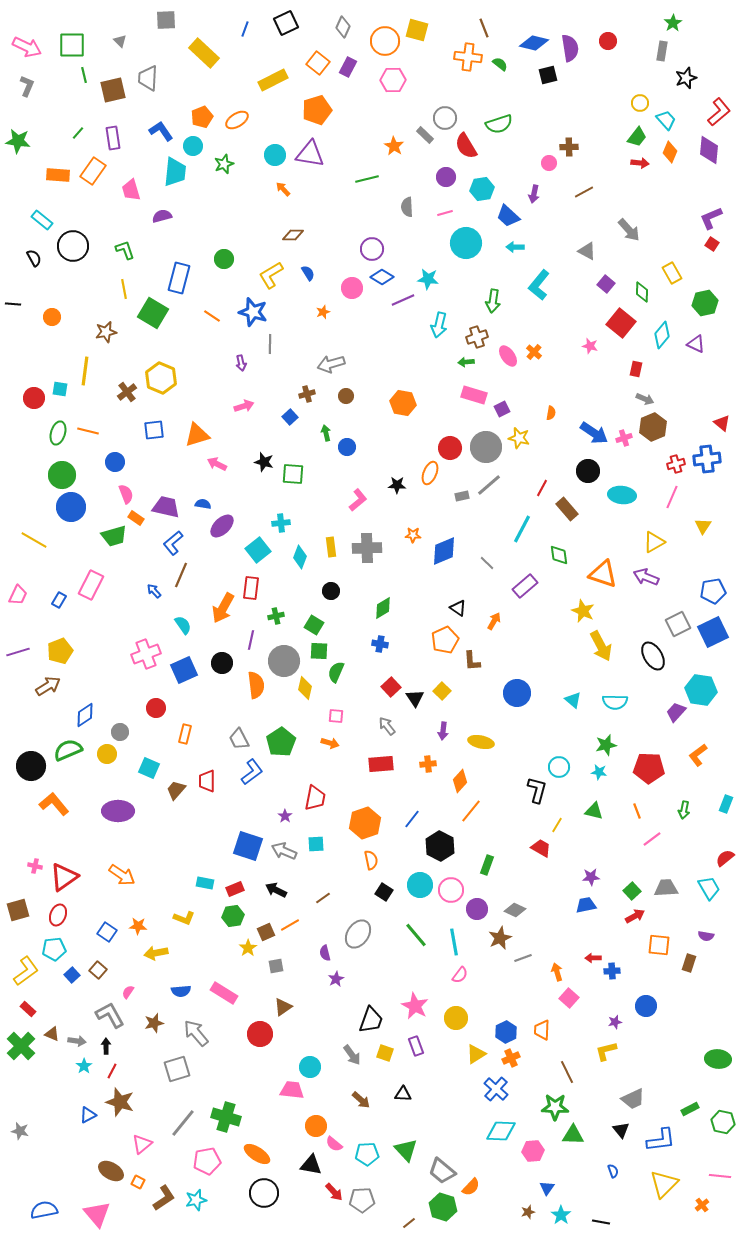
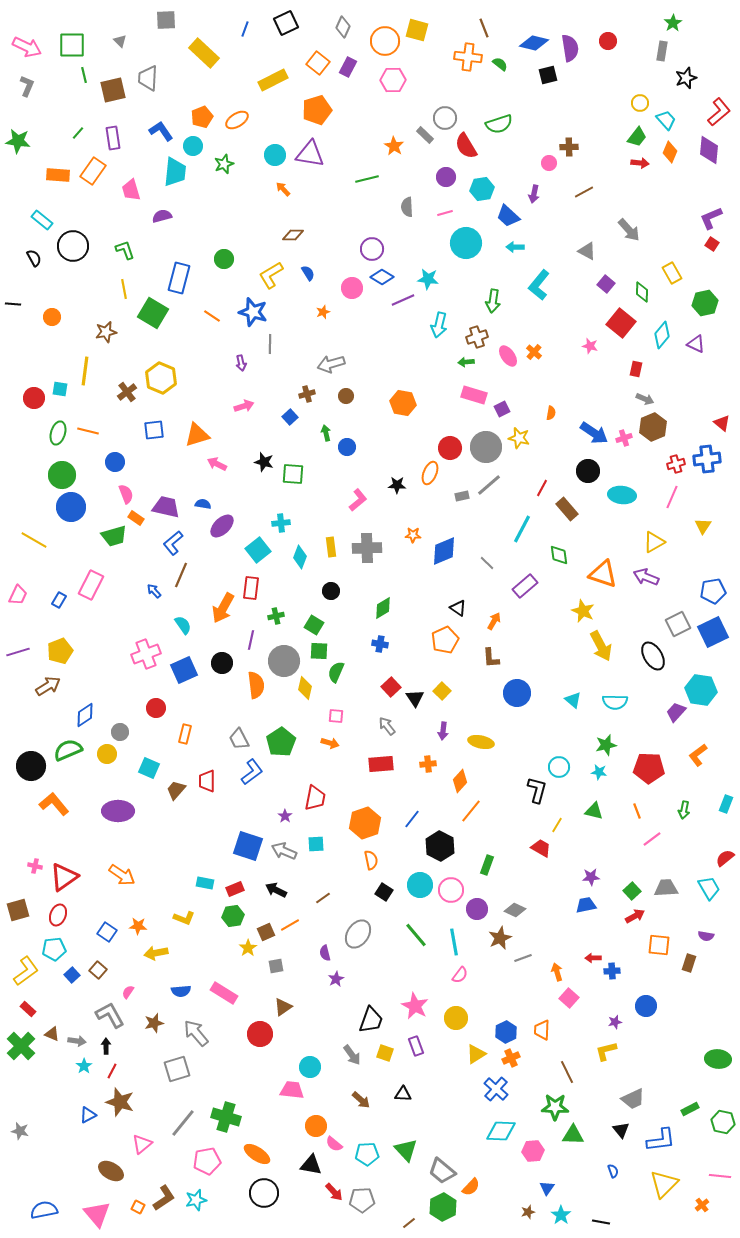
brown L-shape at (472, 661): moved 19 px right, 3 px up
orange square at (138, 1182): moved 25 px down
green hexagon at (443, 1207): rotated 16 degrees clockwise
